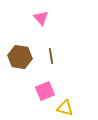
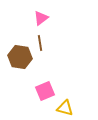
pink triangle: rotated 35 degrees clockwise
brown line: moved 11 px left, 13 px up
